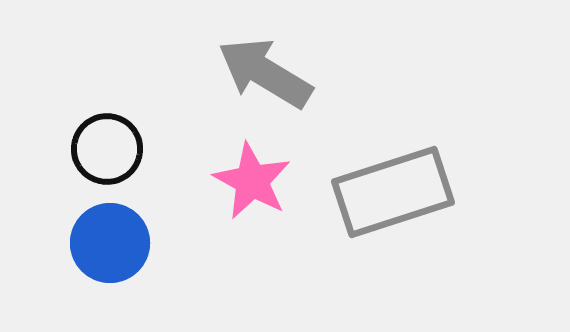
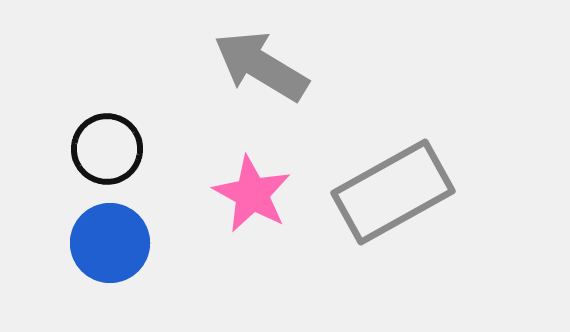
gray arrow: moved 4 px left, 7 px up
pink star: moved 13 px down
gray rectangle: rotated 11 degrees counterclockwise
